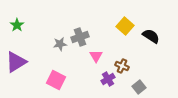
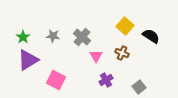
green star: moved 6 px right, 12 px down
gray cross: moved 2 px right; rotated 30 degrees counterclockwise
gray star: moved 7 px left, 8 px up; rotated 16 degrees clockwise
purple triangle: moved 12 px right, 2 px up
brown cross: moved 13 px up
purple cross: moved 2 px left, 1 px down
